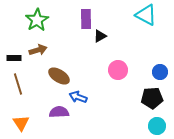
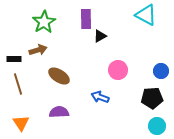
green star: moved 7 px right, 2 px down
black rectangle: moved 1 px down
blue circle: moved 1 px right, 1 px up
blue arrow: moved 22 px right
